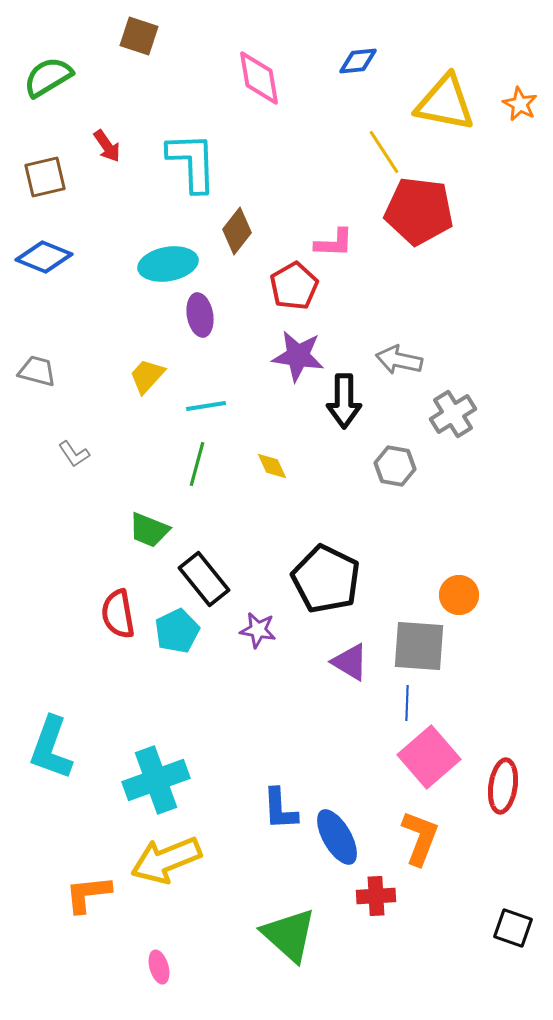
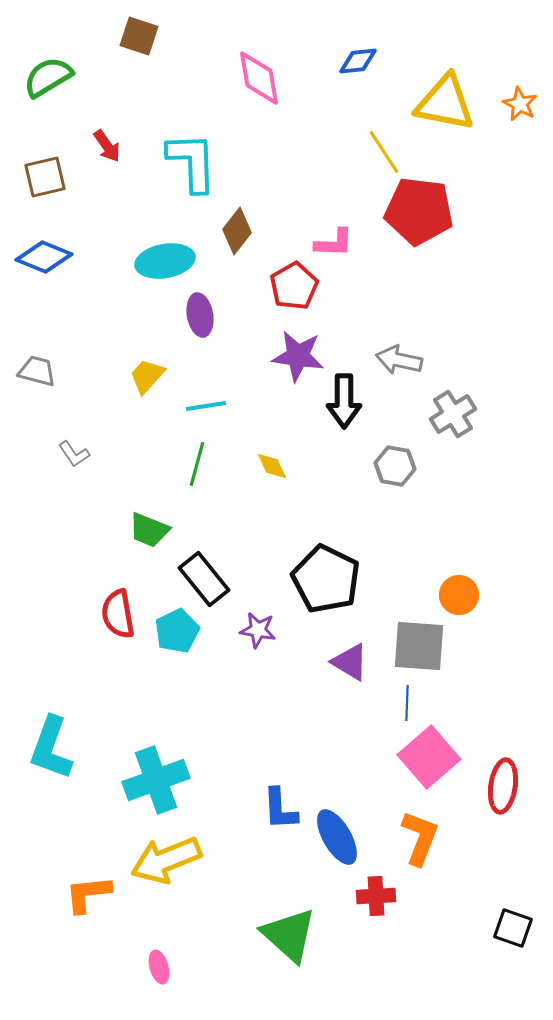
cyan ellipse at (168, 264): moved 3 px left, 3 px up
